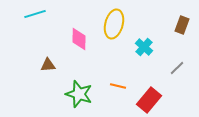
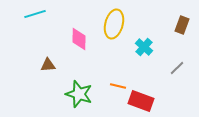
red rectangle: moved 8 px left, 1 px down; rotated 70 degrees clockwise
